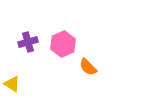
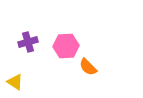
pink hexagon: moved 3 px right, 2 px down; rotated 20 degrees clockwise
yellow triangle: moved 3 px right, 2 px up
